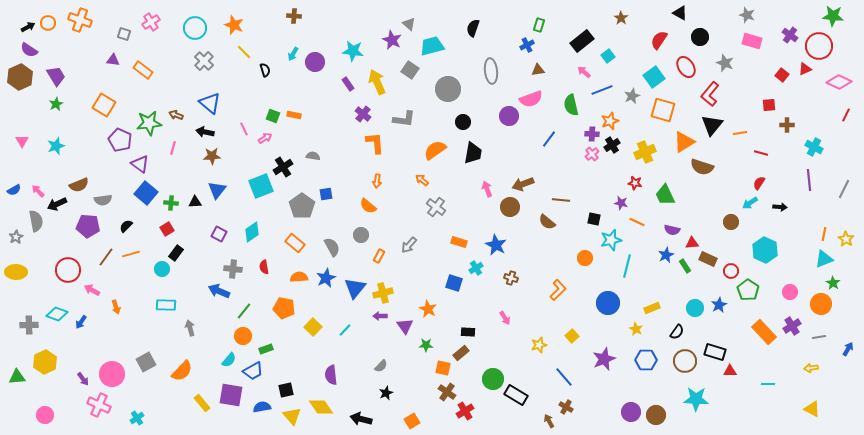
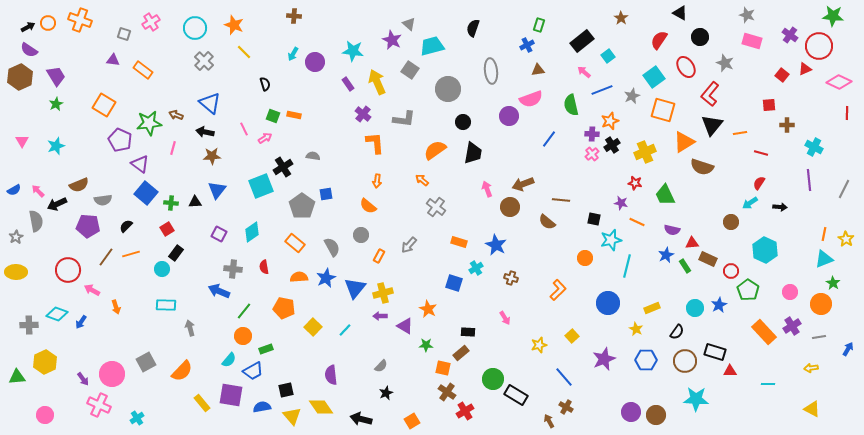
black semicircle at (265, 70): moved 14 px down
red line at (846, 115): moved 1 px right, 2 px up; rotated 24 degrees counterclockwise
purple triangle at (405, 326): rotated 24 degrees counterclockwise
